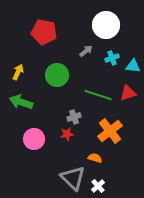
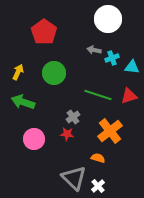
white circle: moved 2 px right, 6 px up
red pentagon: rotated 25 degrees clockwise
gray arrow: moved 8 px right, 1 px up; rotated 128 degrees counterclockwise
cyan triangle: moved 1 px left, 1 px down
green circle: moved 3 px left, 2 px up
red triangle: moved 1 px right, 3 px down
green arrow: moved 2 px right
gray cross: moved 1 px left; rotated 16 degrees counterclockwise
red star: rotated 16 degrees clockwise
orange semicircle: moved 3 px right
gray triangle: moved 1 px right
